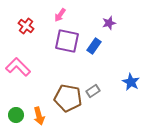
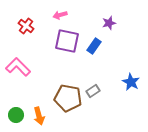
pink arrow: rotated 40 degrees clockwise
